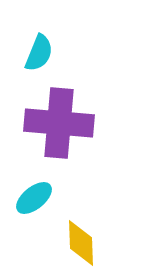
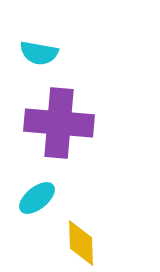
cyan semicircle: rotated 78 degrees clockwise
cyan ellipse: moved 3 px right
